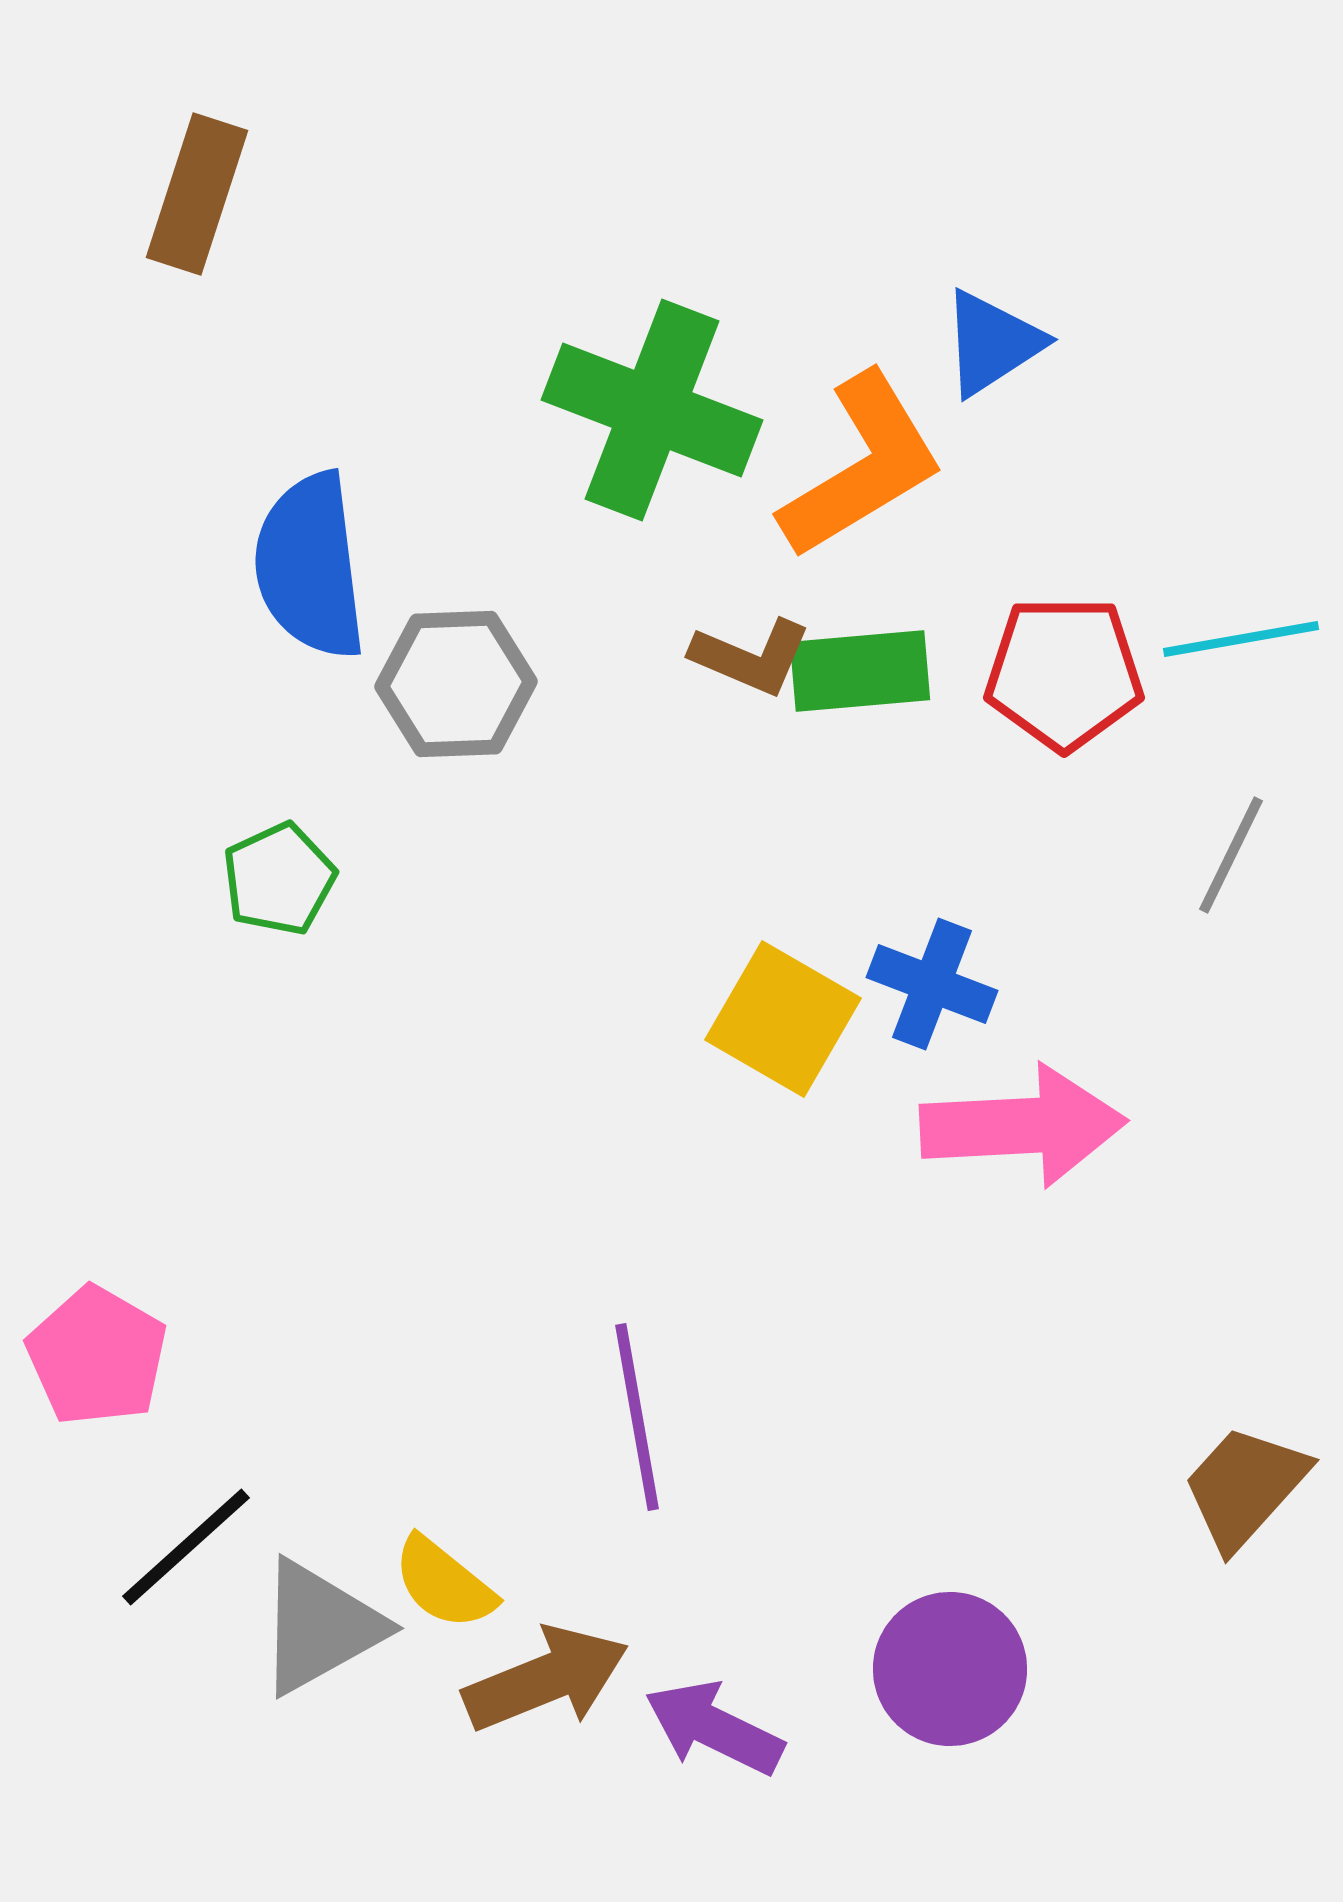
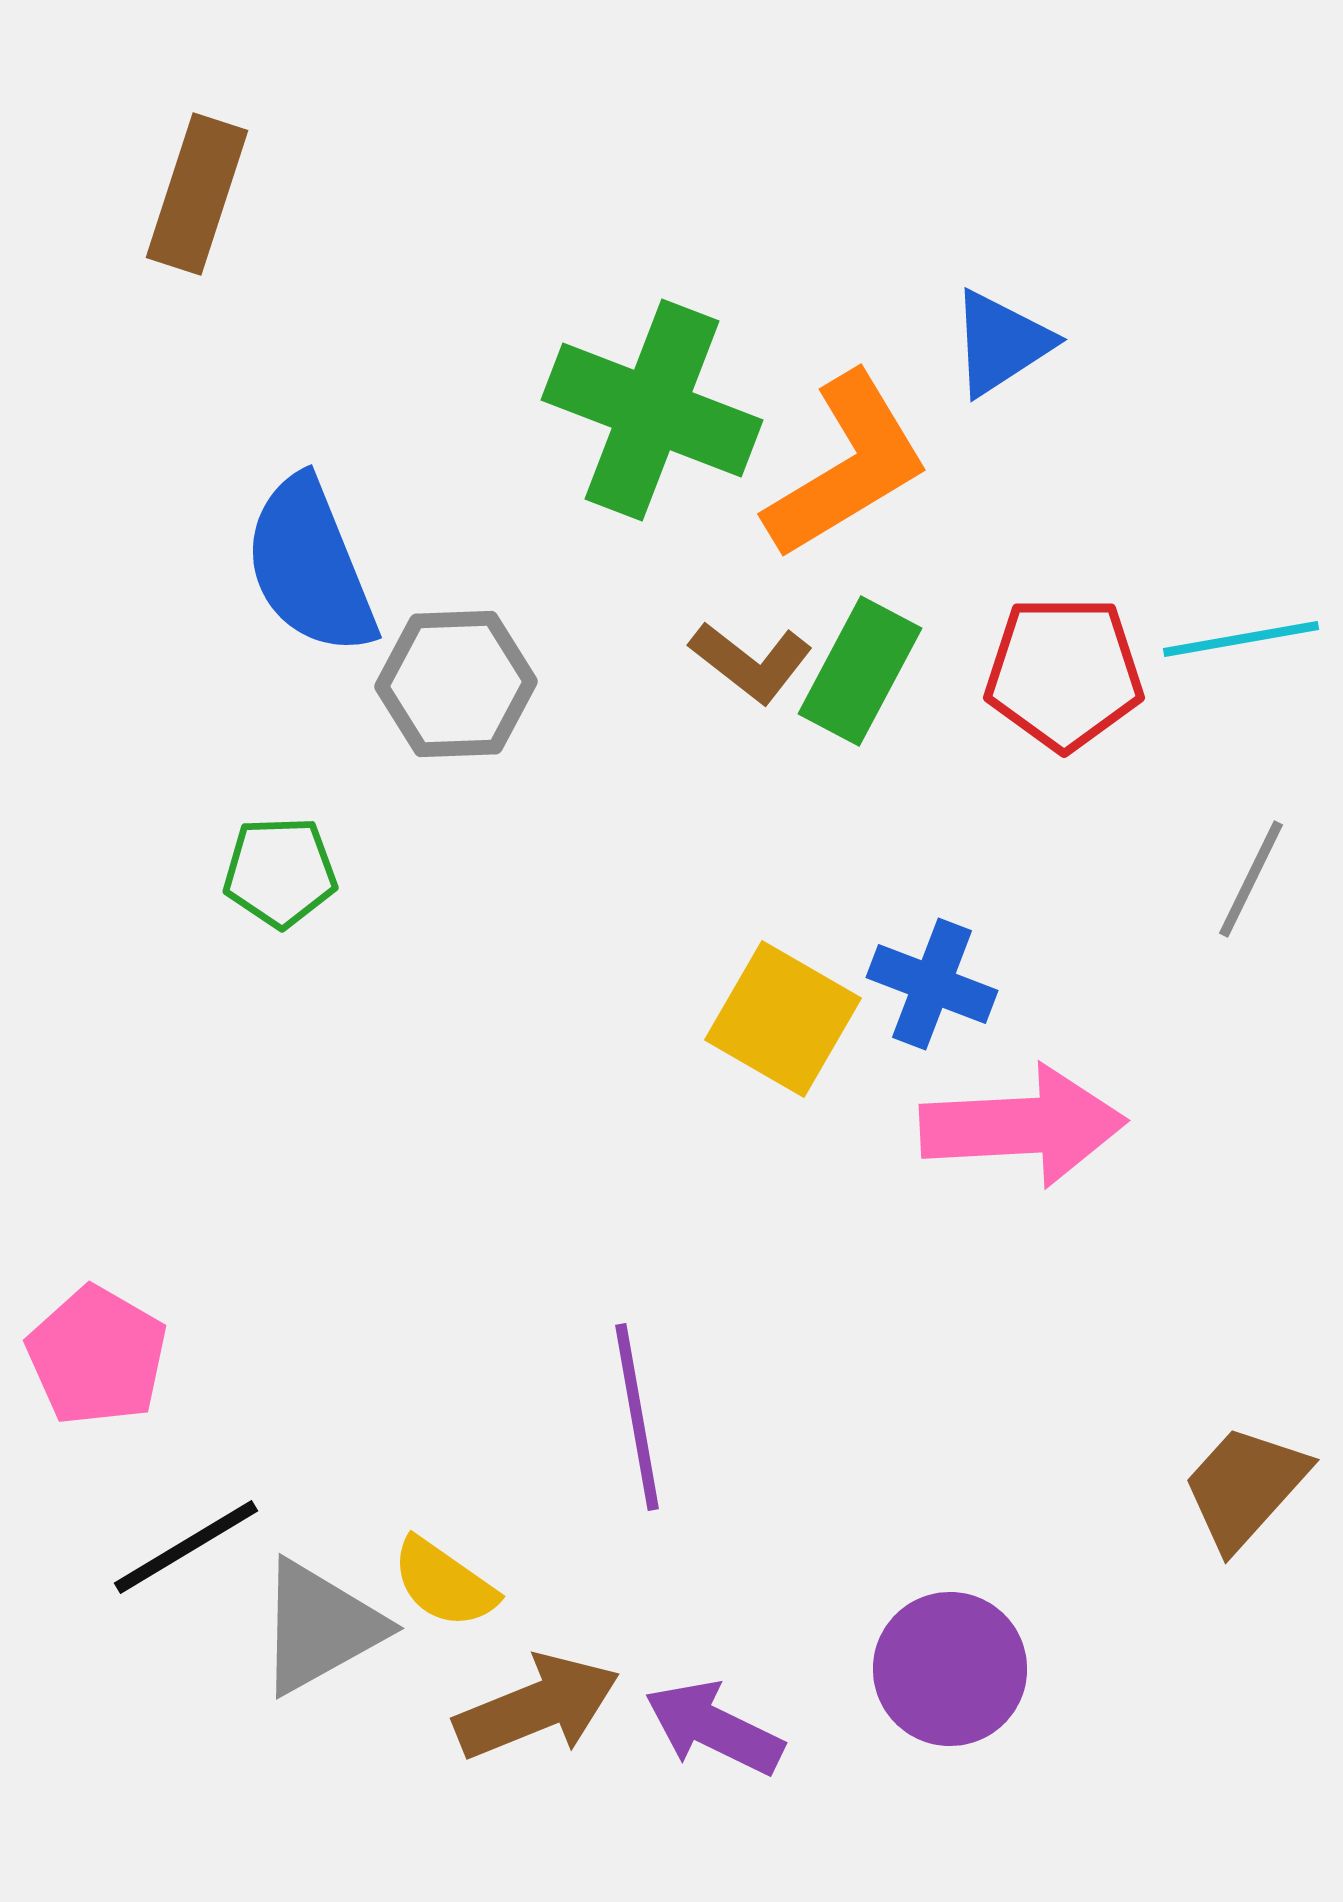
blue triangle: moved 9 px right
orange L-shape: moved 15 px left
blue semicircle: rotated 15 degrees counterclockwise
brown L-shape: moved 5 px down; rotated 15 degrees clockwise
green rectangle: rotated 57 degrees counterclockwise
gray line: moved 20 px right, 24 px down
green pentagon: moved 1 px right, 7 px up; rotated 23 degrees clockwise
black line: rotated 11 degrees clockwise
yellow semicircle: rotated 4 degrees counterclockwise
brown arrow: moved 9 px left, 28 px down
